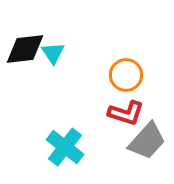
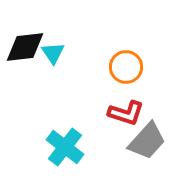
black diamond: moved 2 px up
orange circle: moved 8 px up
